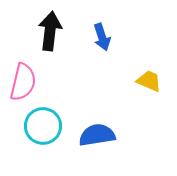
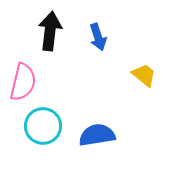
blue arrow: moved 4 px left
yellow trapezoid: moved 5 px left, 6 px up; rotated 16 degrees clockwise
